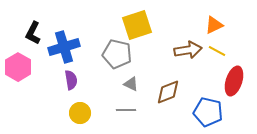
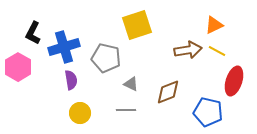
gray pentagon: moved 11 px left, 4 px down
